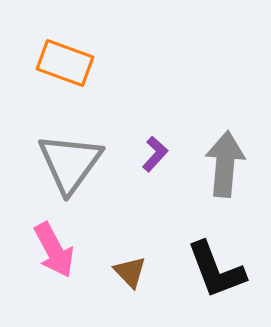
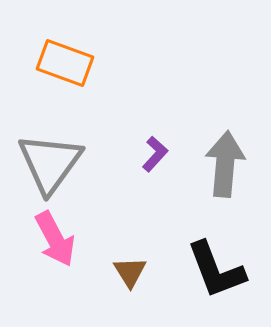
gray triangle: moved 20 px left
pink arrow: moved 1 px right, 11 px up
brown triangle: rotated 12 degrees clockwise
